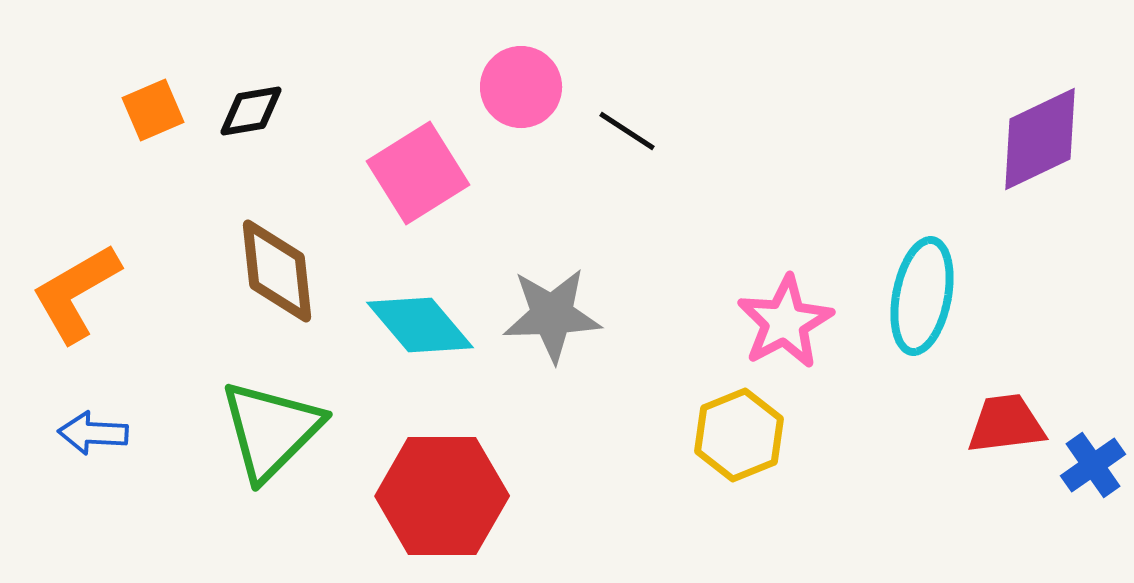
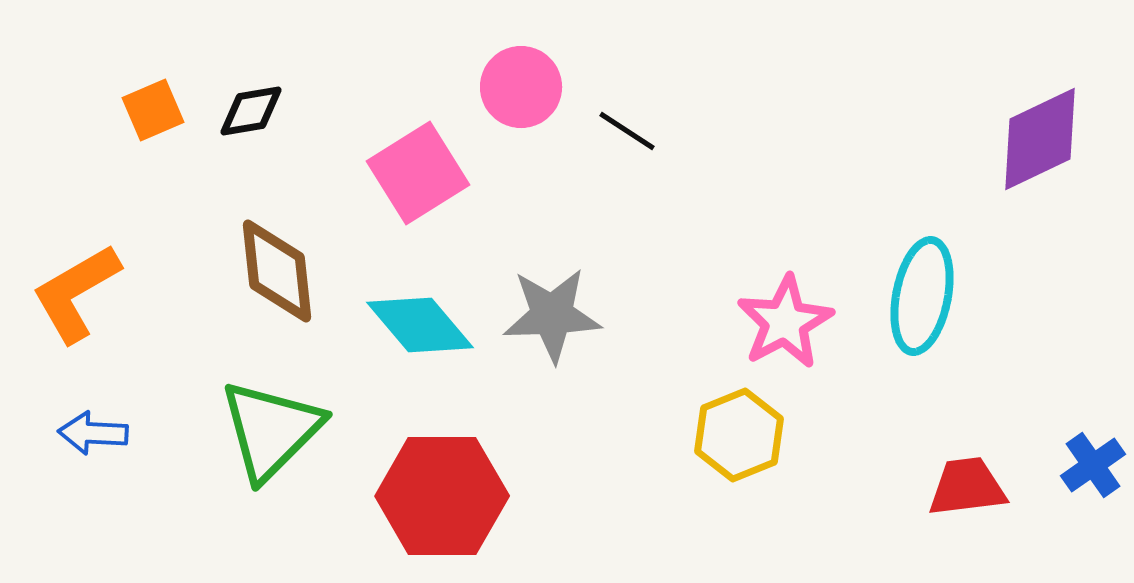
red trapezoid: moved 39 px left, 63 px down
